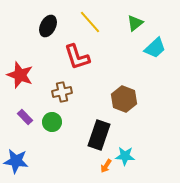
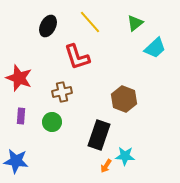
red star: moved 1 px left, 3 px down
purple rectangle: moved 4 px left, 1 px up; rotated 49 degrees clockwise
